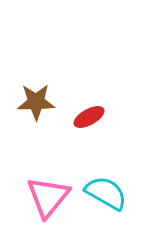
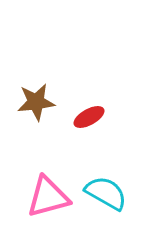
brown star: rotated 6 degrees counterclockwise
pink triangle: rotated 36 degrees clockwise
